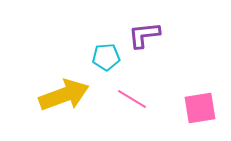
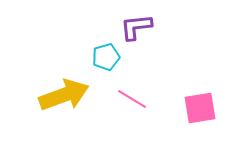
purple L-shape: moved 8 px left, 8 px up
cyan pentagon: rotated 12 degrees counterclockwise
